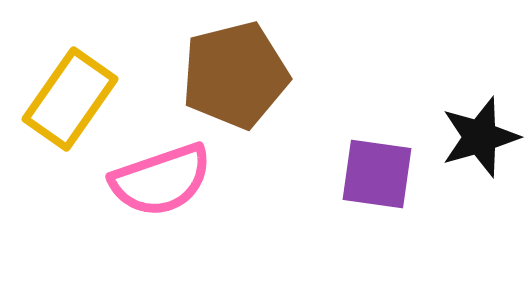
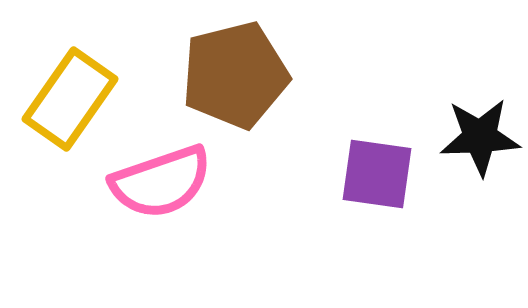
black star: rotated 14 degrees clockwise
pink semicircle: moved 2 px down
